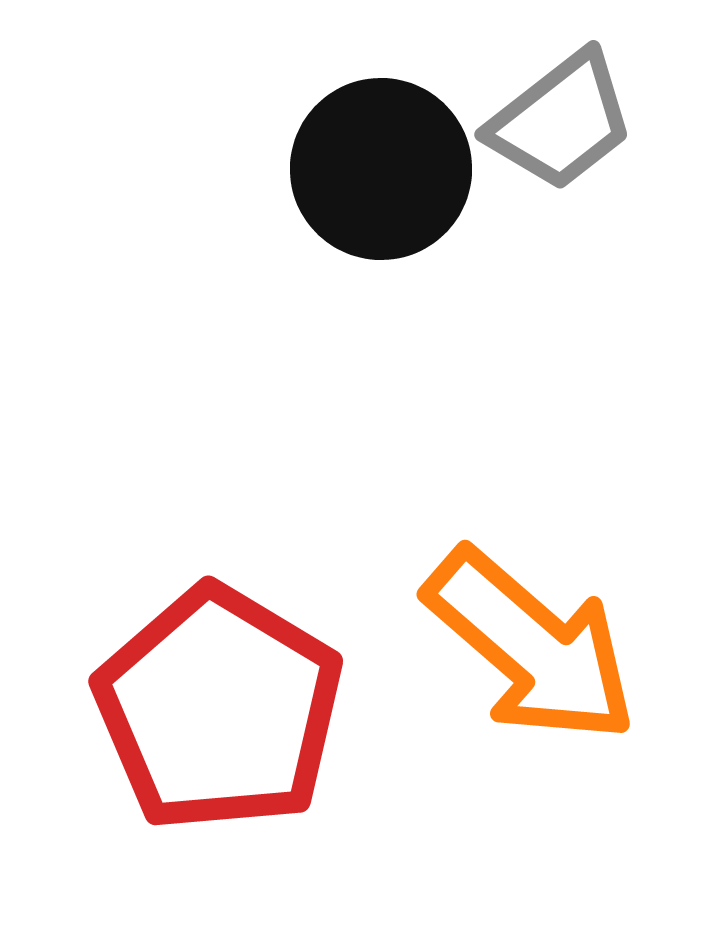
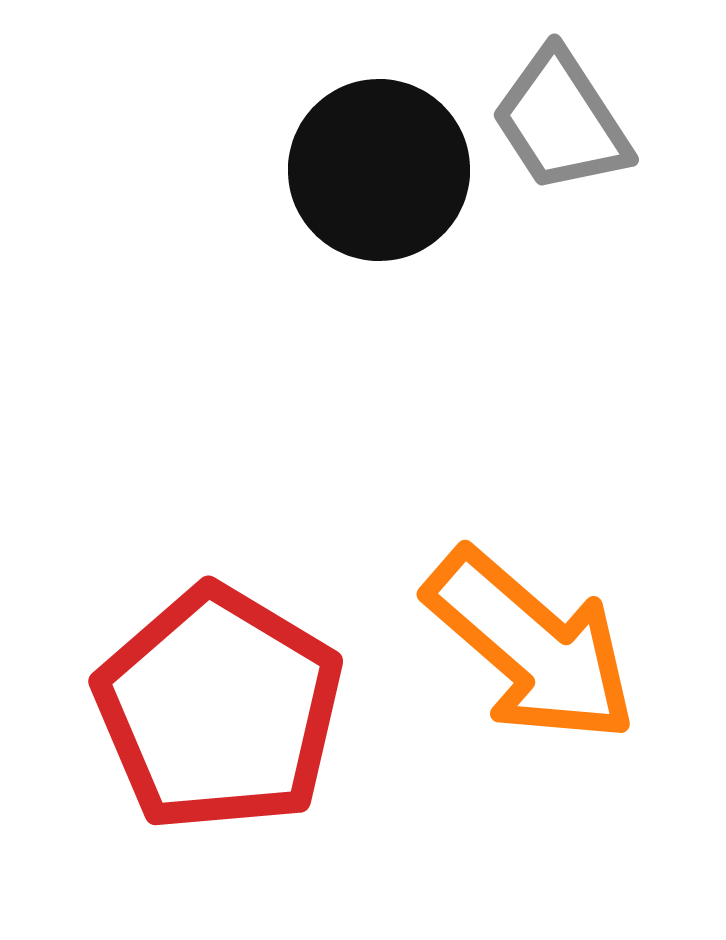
gray trapezoid: rotated 95 degrees clockwise
black circle: moved 2 px left, 1 px down
